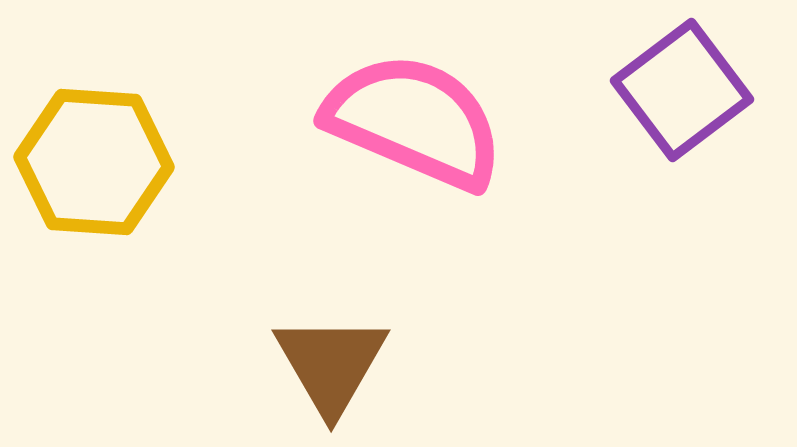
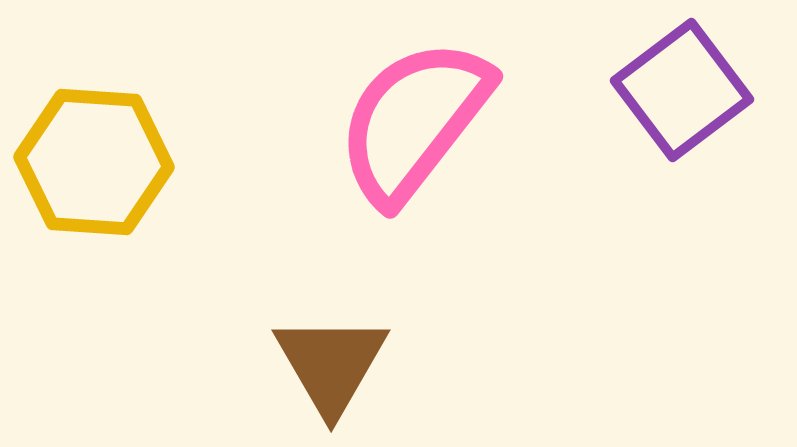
pink semicircle: rotated 75 degrees counterclockwise
